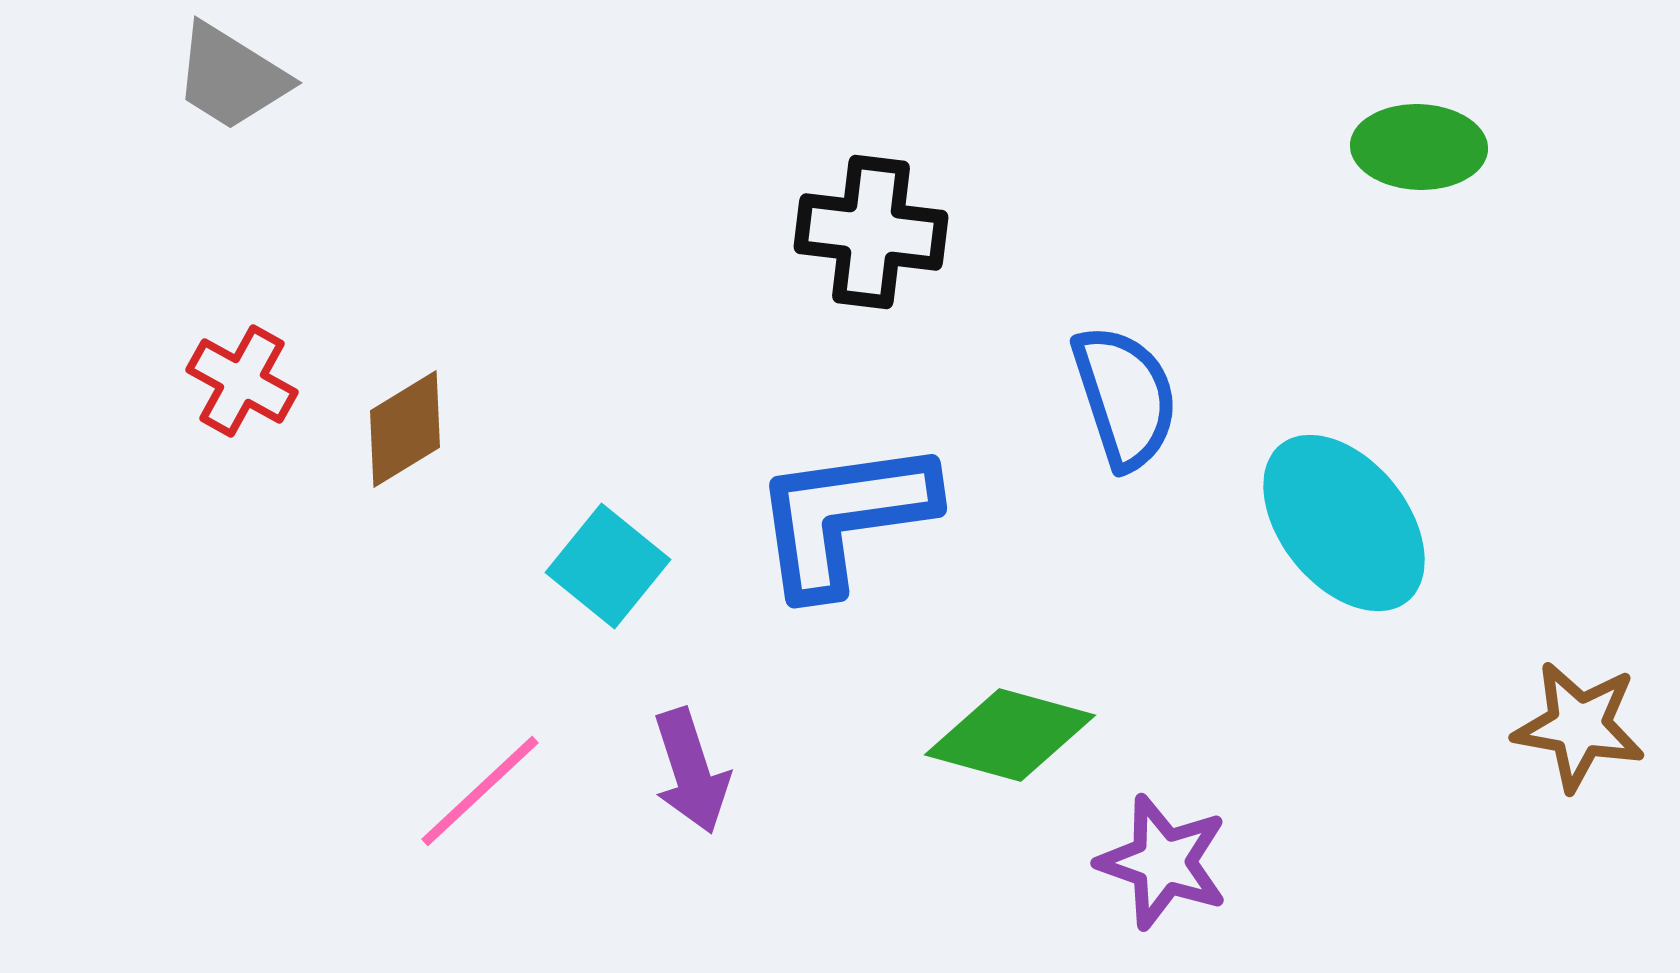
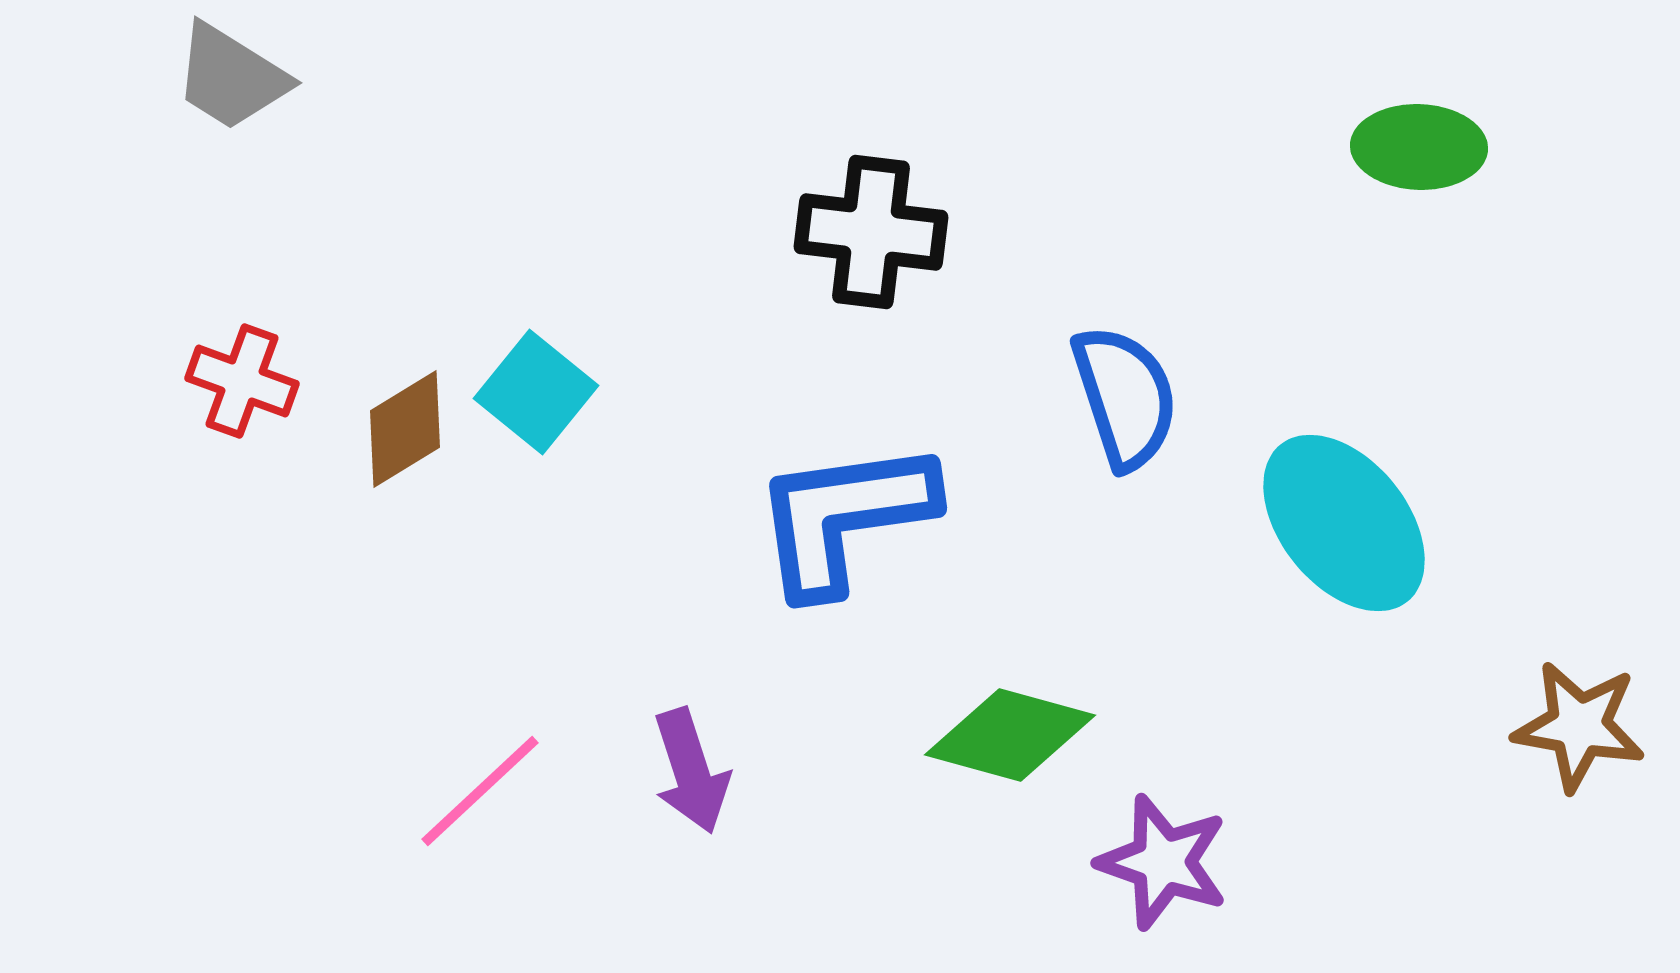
red cross: rotated 9 degrees counterclockwise
cyan square: moved 72 px left, 174 px up
